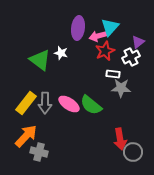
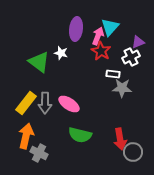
purple ellipse: moved 2 px left, 1 px down
pink arrow: rotated 126 degrees clockwise
purple triangle: rotated 16 degrees clockwise
red star: moved 4 px left; rotated 18 degrees counterclockwise
green triangle: moved 1 px left, 2 px down
gray star: moved 1 px right
green semicircle: moved 11 px left, 30 px down; rotated 25 degrees counterclockwise
orange arrow: rotated 30 degrees counterclockwise
gray cross: moved 1 px down; rotated 12 degrees clockwise
